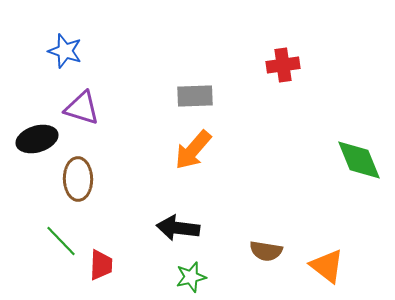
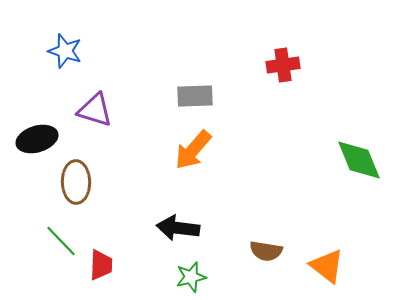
purple triangle: moved 13 px right, 2 px down
brown ellipse: moved 2 px left, 3 px down
